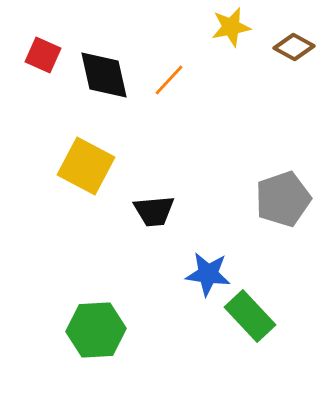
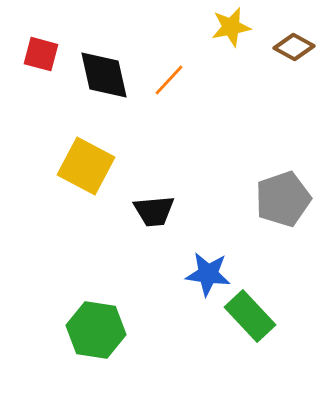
red square: moved 2 px left, 1 px up; rotated 9 degrees counterclockwise
green hexagon: rotated 12 degrees clockwise
